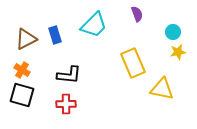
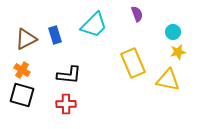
yellow triangle: moved 6 px right, 9 px up
